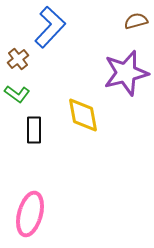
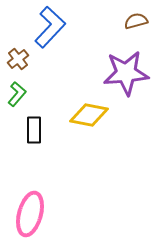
purple star: rotated 9 degrees clockwise
green L-shape: rotated 85 degrees counterclockwise
yellow diamond: moved 6 px right; rotated 69 degrees counterclockwise
